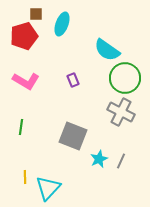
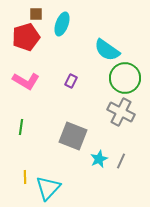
red pentagon: moved 2 px right, 1 px down
purple rectangle: moved 2 px left, 1 px down; rotated 48 degrees clockwise
